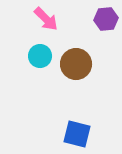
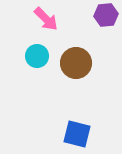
purple hexagon: moved 4 px up
cyan circle: moved 3 px left
brown circle: moved 1 px up
